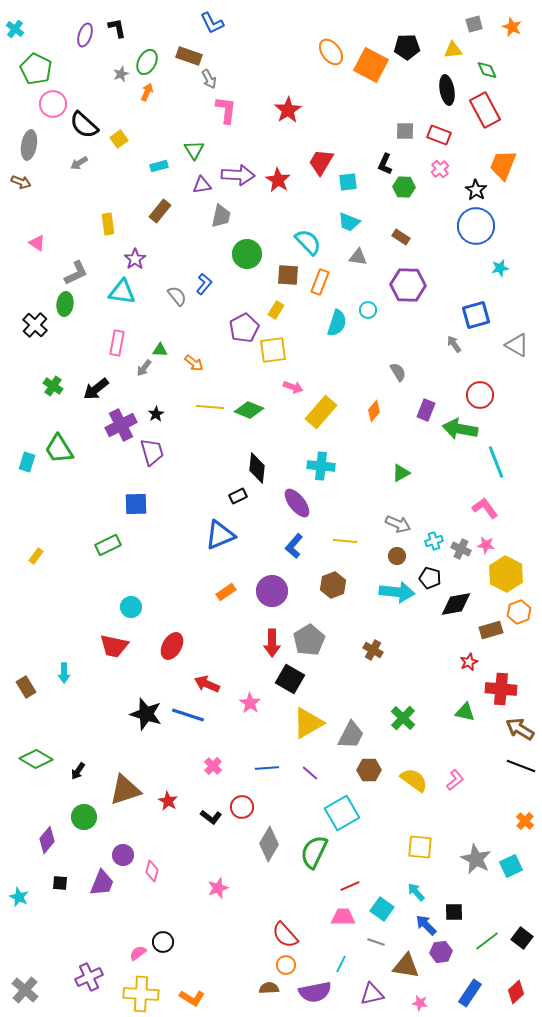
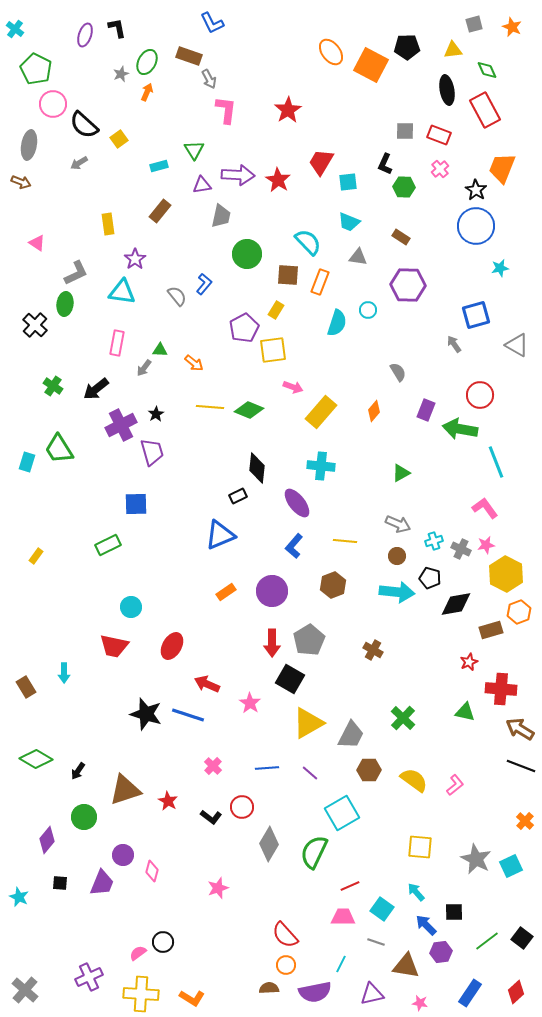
orange trapezoid at (503, 165): moved 1 px left, 3 px down
pink star at (486, 545): rotated 18 degrees counterclockwise
pink L-shape at (455, 780): moved 5 px down
